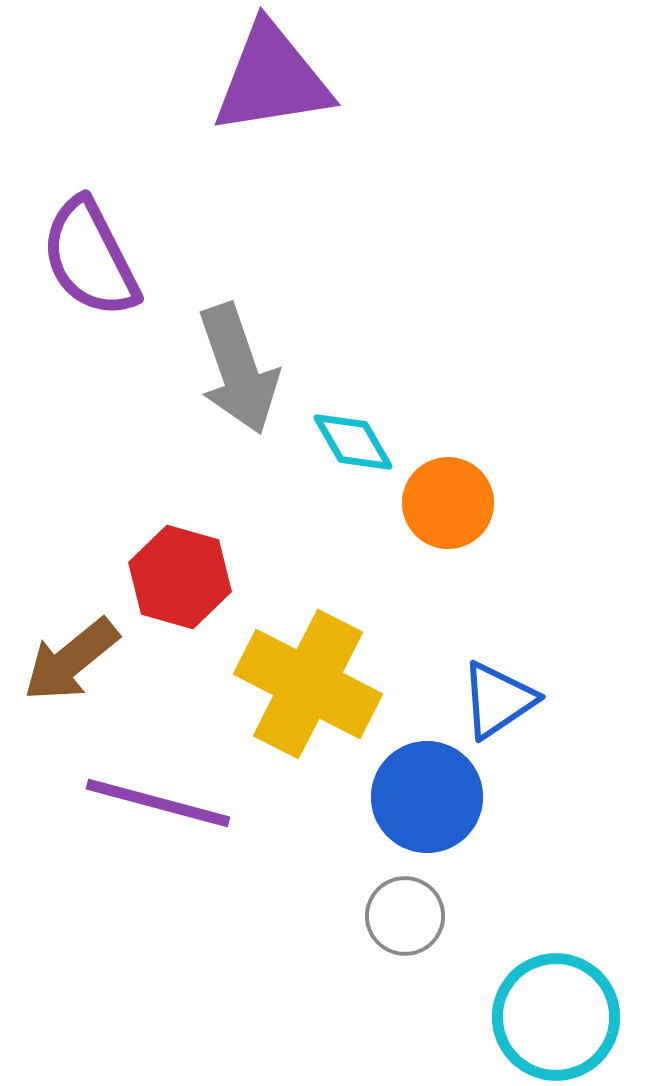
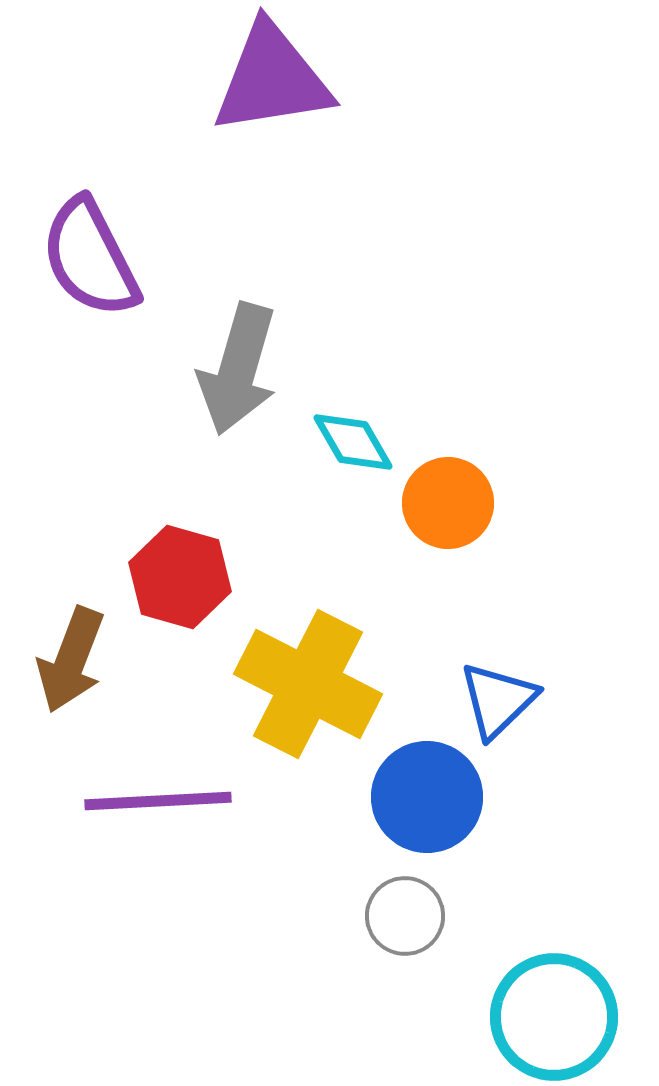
gray arrow: rotated 35 degrees clockwise
brown arrow: rotated 30 degrees counterclockwise
blue triangle: rotated 10 degrees counterclockwise
purple line: moved 2 px up; rotated 18 degrees counterclockwise
cyan circle: moved 2 px left
